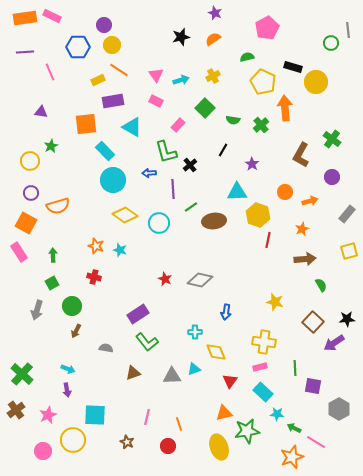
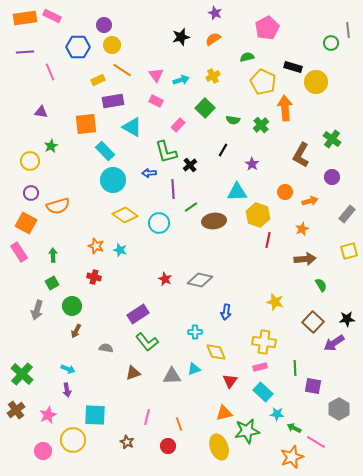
orange line at (119, 70): moved 3 px right
